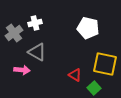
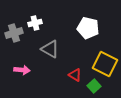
gray cross: rotated 18 degrees clockwise
gray triangle: moved 13 px right, 3 px up
yellow square: rotated 15 degrees clockwise
green square: moved 2 px up
